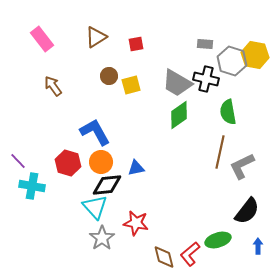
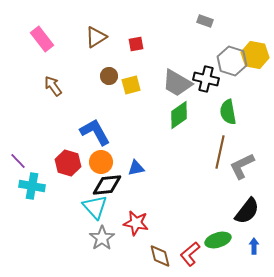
gray rectangle: moved 23 px up; rotated 14 degrees clockwise
blue arrow: moved 4 px left
brown diamond: moved 4 px left, 1 px up
